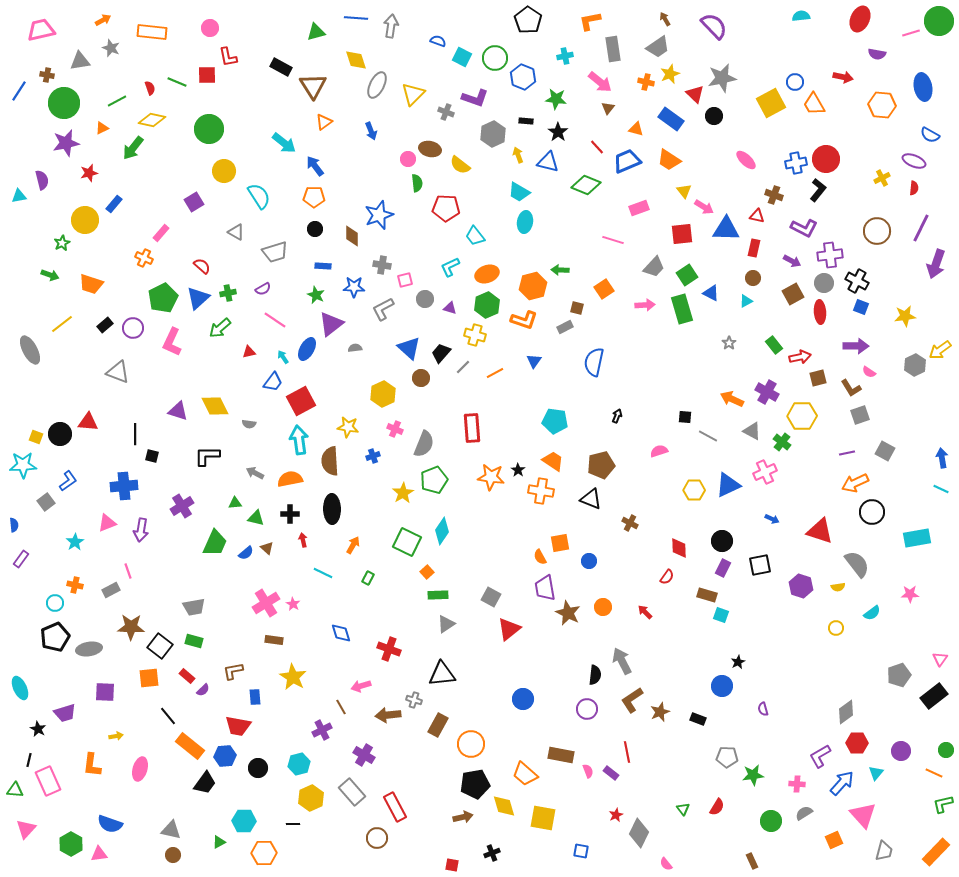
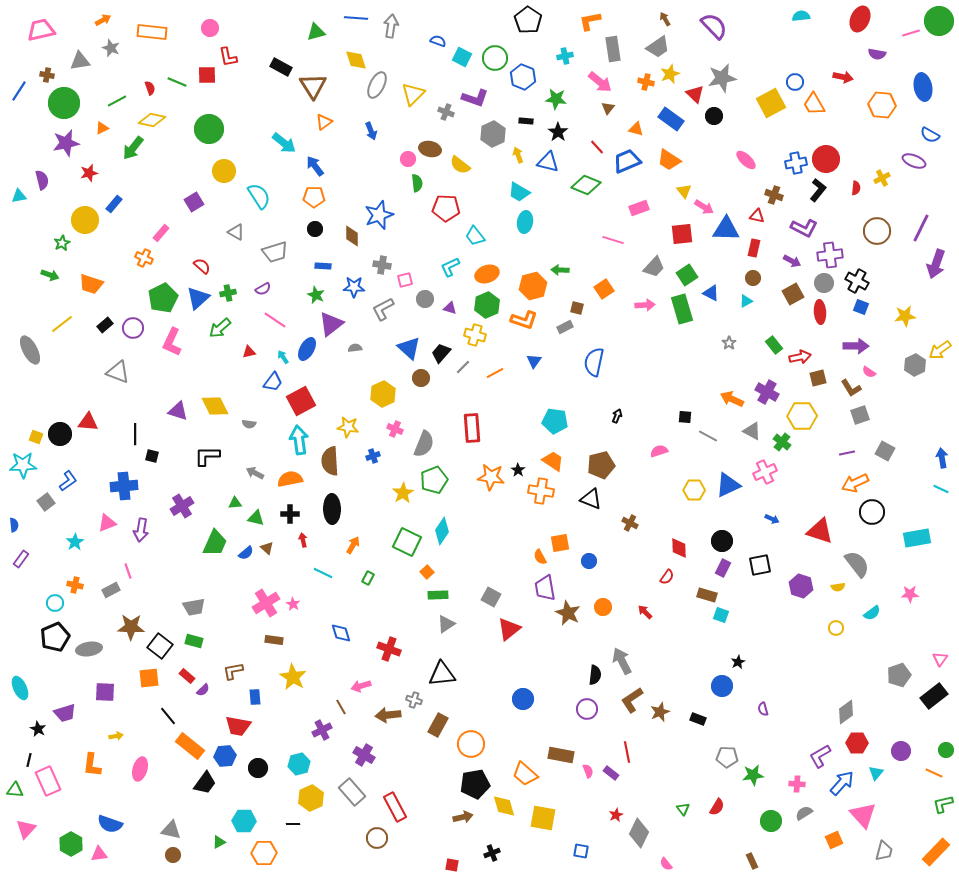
red semicircle at (914, 188): moved 58 px left
